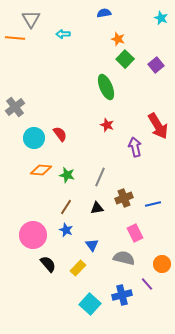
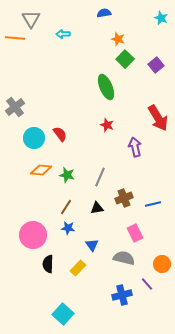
red arrow: moved 8 px up
blue star: moved 2 px right, 2 px up; rotated 16 degrees counterclockwise
black semicircle: rotated 138 degrees counterclockwise
cyan square: moved 27 px left, 10 px down
